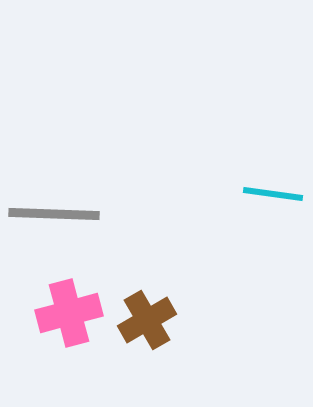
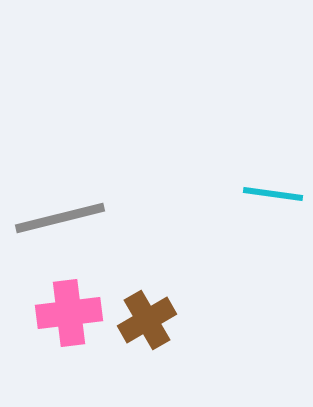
gray line: moved 6 px right, 4 px down; rotated 16 degrees counterclockwise
pink cross: rotated 8 degrees clockwise
